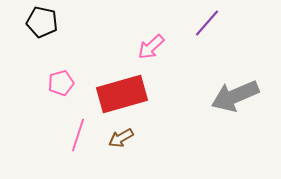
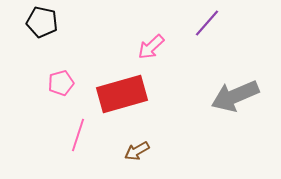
brown arrow: moved 16 px right, 13 px down
